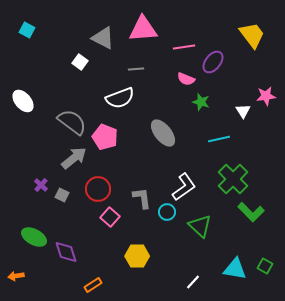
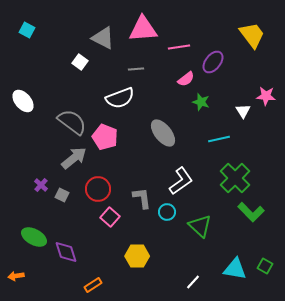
pink line: moved 5 px left
pink semicircle: rotated 60 degrees counterclockwise
pink star: rotated 12 degrees clockwise
green cross: moved 2 px right, 1 px up
white L-shape: moved 3 px left, 6 px up
